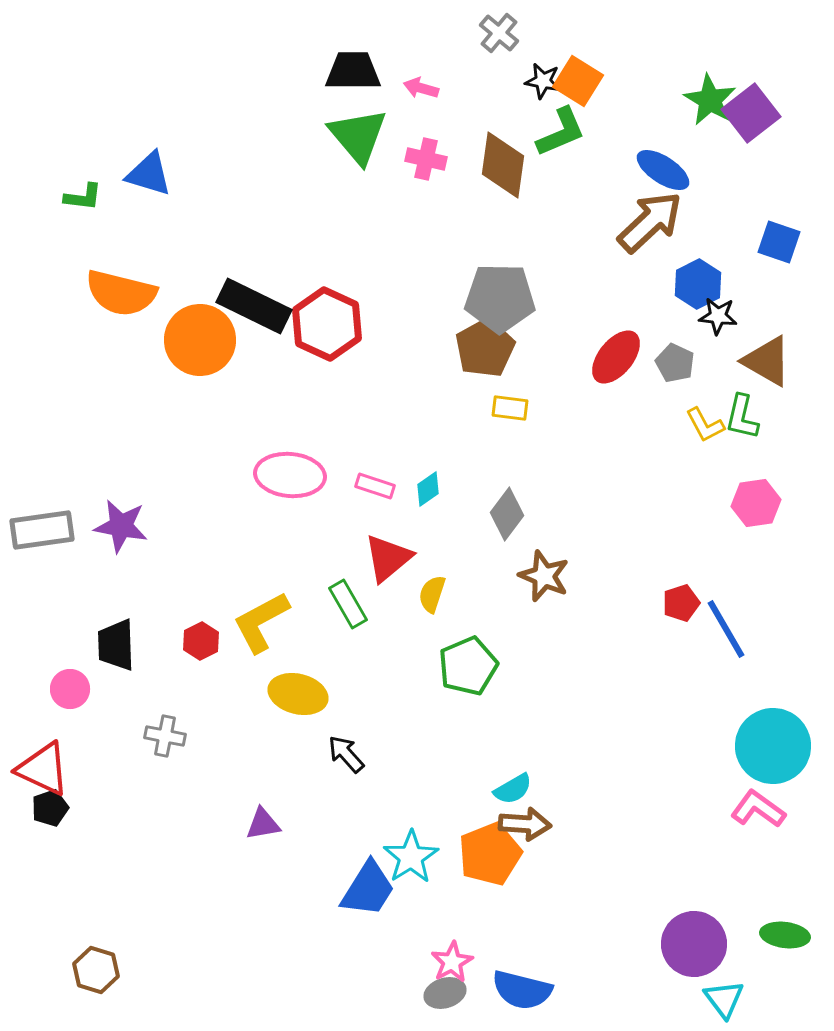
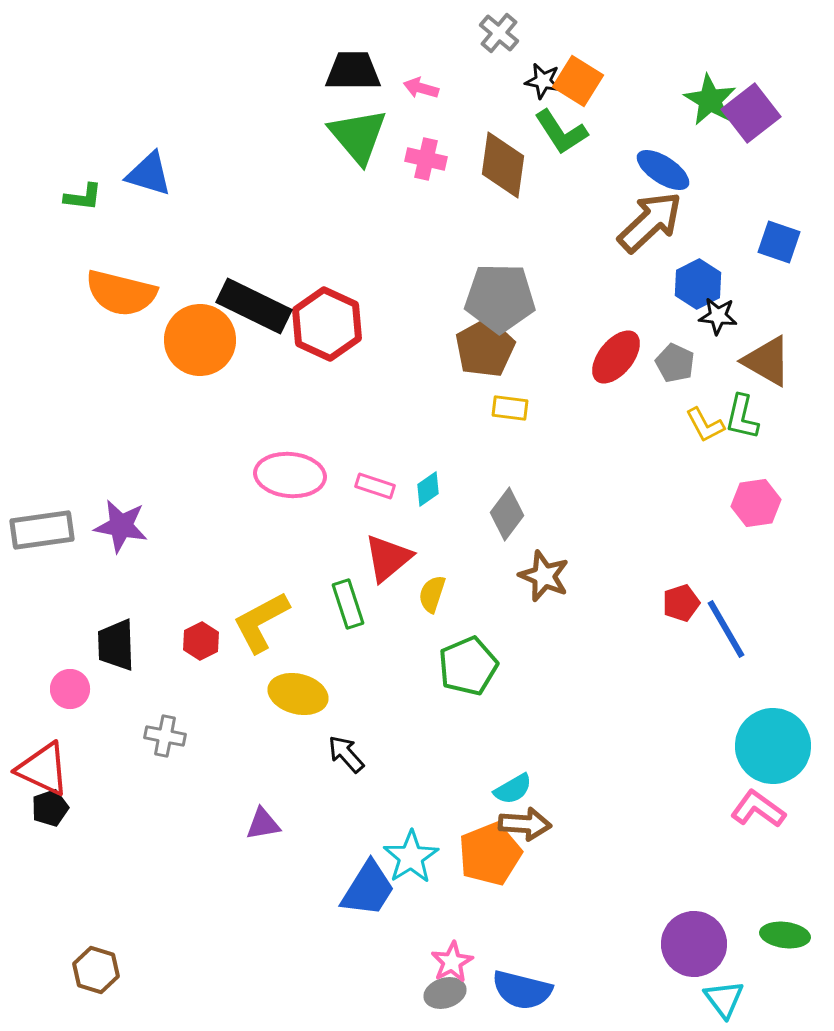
green L-shape at (561, 132): rotated 80 degrees clockwise
green rectangle at (348, 604): rotated 12 degrees clockwise
